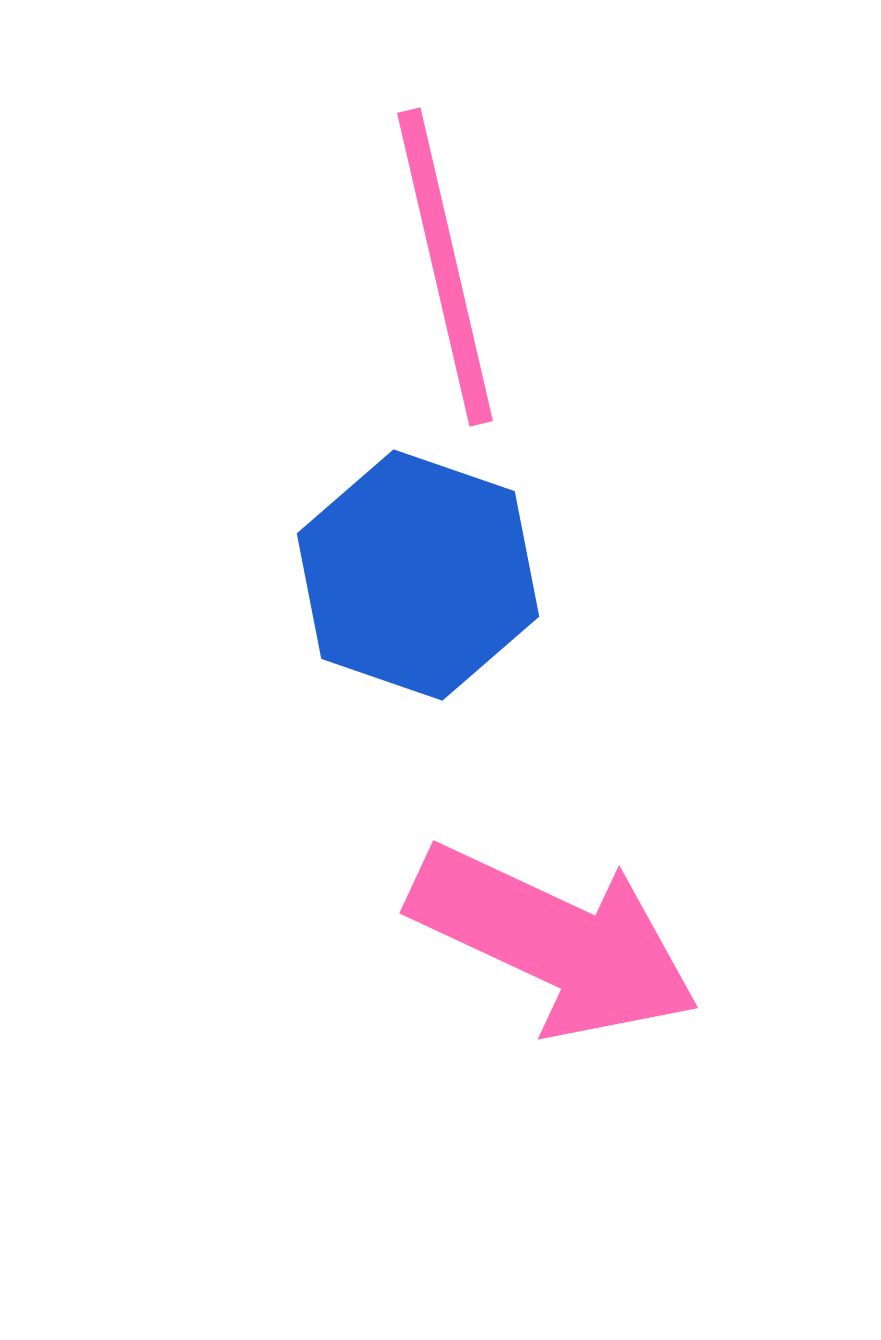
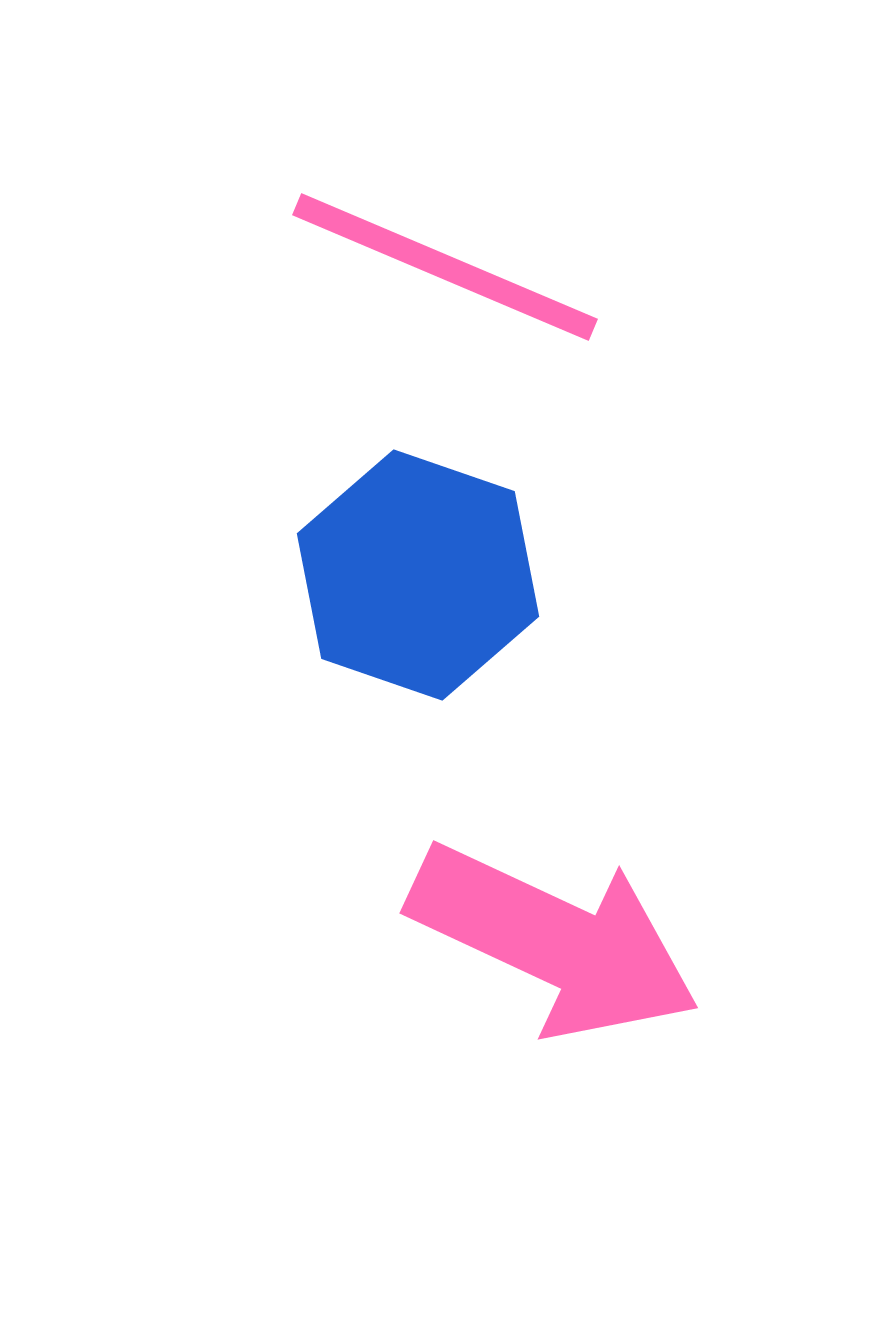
pink line: rotated 54 degrees counterclockwise
